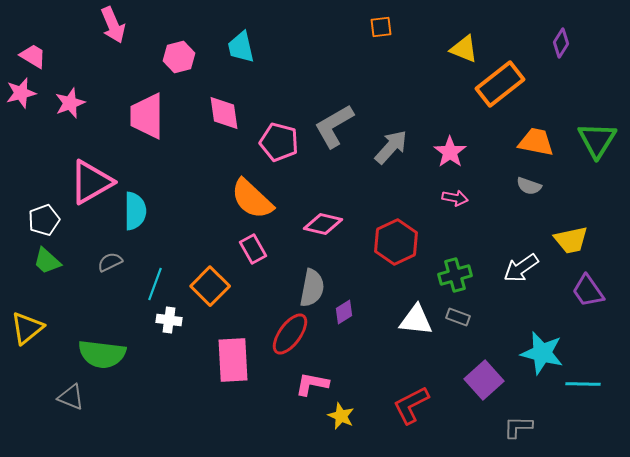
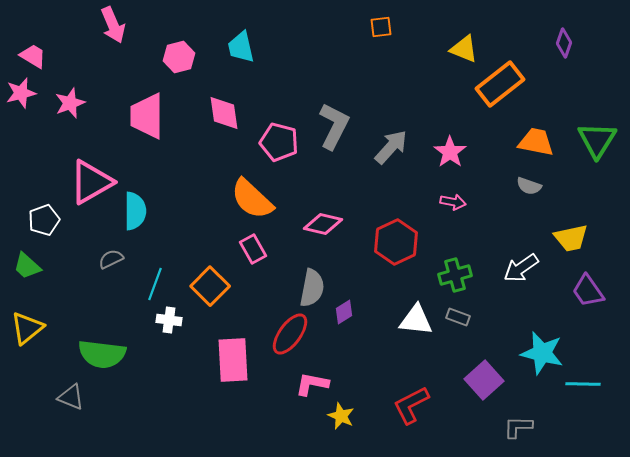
purple diamond at (561, 43): moved 3 px right; rotated 12 degrees counterclockwise
gray L-shape at (334, 126): rotated 147 degrees clockwise
pink arrow at (455, 198): moved 2 px left, 4 px down
yellow trapezoid at (571, 240): moved 2 px up
green trapezoid at (47, 261): moved 20 px left, 5 px down
gray semicircle at (110, 262): moved 1 px right, 3 px up
